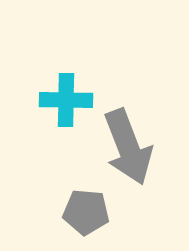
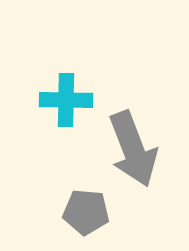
gray arrow: moved 5 px right, 2 px down
